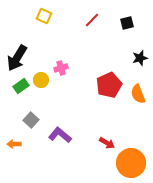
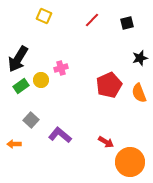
black arrow: moved 1 px right, 1 px down
orange semicircle: moved 1 px right, 1 px up
red arrow: moved 1 px left, 1 px up
orange circle: moved 1 px left, 1 px up
